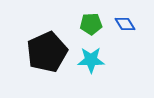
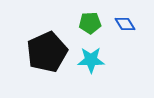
green pentagon: moved 1 px left, 1 px up
